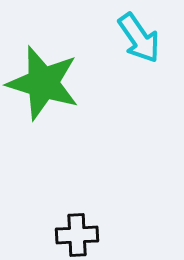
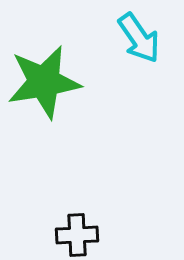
green star: moved 1 px right, 1 px up; rotated 26 degrees counterclockwise
